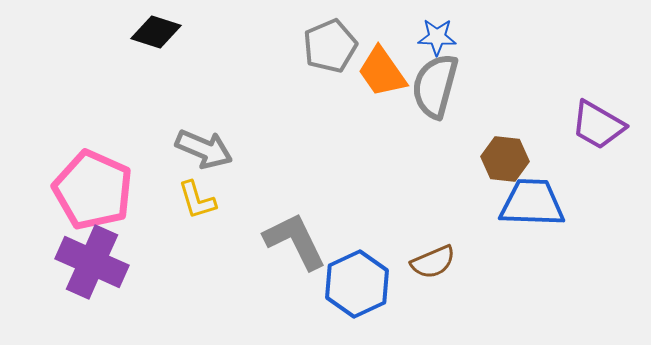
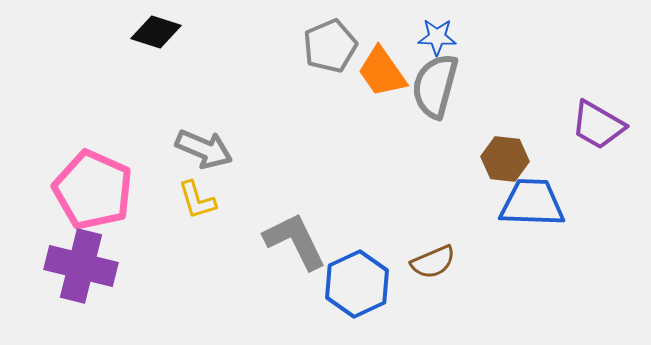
purple cross: moved 11 px left, 4 px down; rotated 10 degrees counterclockwise
